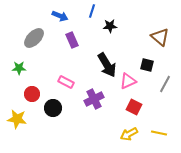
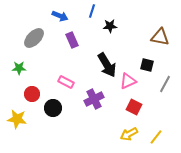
brown triangle: rotated 30 degrees counterclockwise
yellow line: moved 3 px left, 4 px down; rotated 63 degrees counterclockwise
